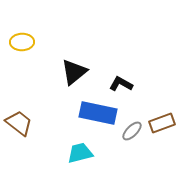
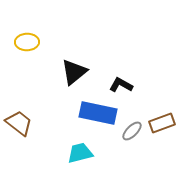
yellow ellipse: moved 5 px right
black L-shape: moved 1 px down
